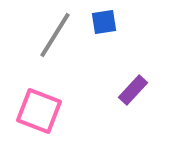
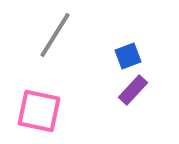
blue square: moved 24 px right, 34 px down; rotated 12 degrees counterclockwise
pink square: rotated 9 degrees counterclockwise
